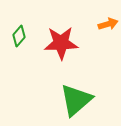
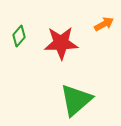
orange arrow: moved 4 px left; rotated 12 degrees counterclockwise
